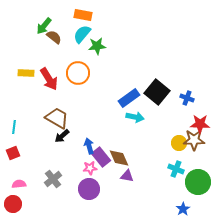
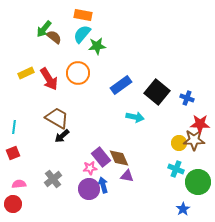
green arrow: moved 3 px down
yellow rectangle: rotated 28 degrees counterclockwise
blue rectangle: moved 8 px left, 13 px up
blue arrow: moved 14 px right, 39 px down
